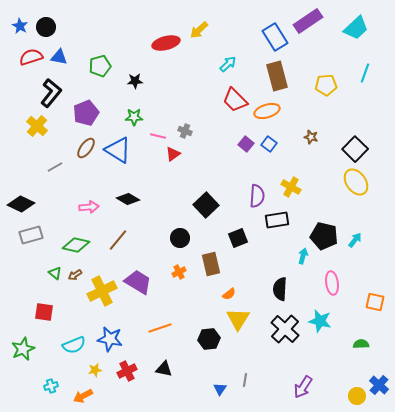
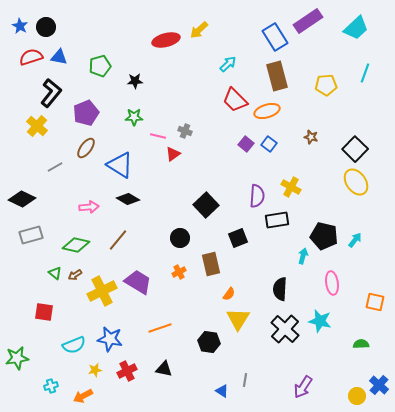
red ellipse at (166, 43): moved 3 px up
blue triangle at (118, 150): moved 2 px right, 15 px down
black diamond at (21, 204): moved 1 px right, 5 px up
orange semicircle at (229, 294): rotated 16 degrees counterclockwise
black hexagon at (209, 339): moved 3 px down; rotated 15 degrees clockwise
green star at (23, 349): moved 6 px left, 9 px down; rotated 15 degrees clockwise
blue triangle at (220, 389): moved 2 px right, 2 px down; rotated 32 degrees counterclockwise
